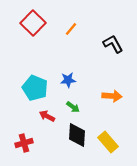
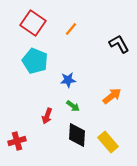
red square: rotated 10 degrees counterclockwise
black L-shape: moved 6 px right
cyan pentagon: moved 27 px up
orange arrow: rotated 42 degrees counterclockwise
green arrow: moved 1 px up
red arrow: rotated 98 degrees counterclockwise
red cross: moved 7 px left, 2 px up
